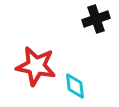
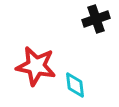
cyan diamond: moved 1 px up
